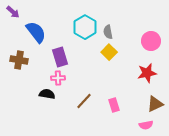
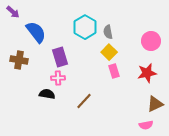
pink rectangle: moved 34 px up
